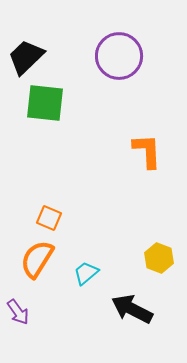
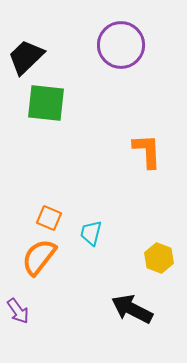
purple circle: moved 2 px right, 11 px up
green square: moved 1 px right
orange semicircle: moved 2 px right, 2 px up; rotated 6 degrees clockwise
cyan trapezoid: moved 5 px right, 40 px up; rotated 36 degrees counterclockwise
purple arrow: moved 1 px up
